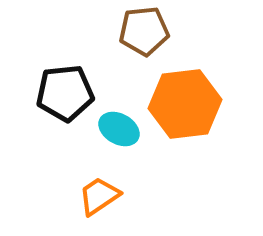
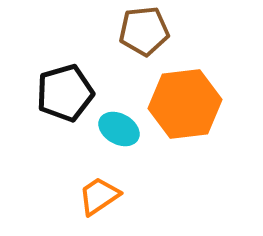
black pentagon: rotated 10 degrees counterclockwise
